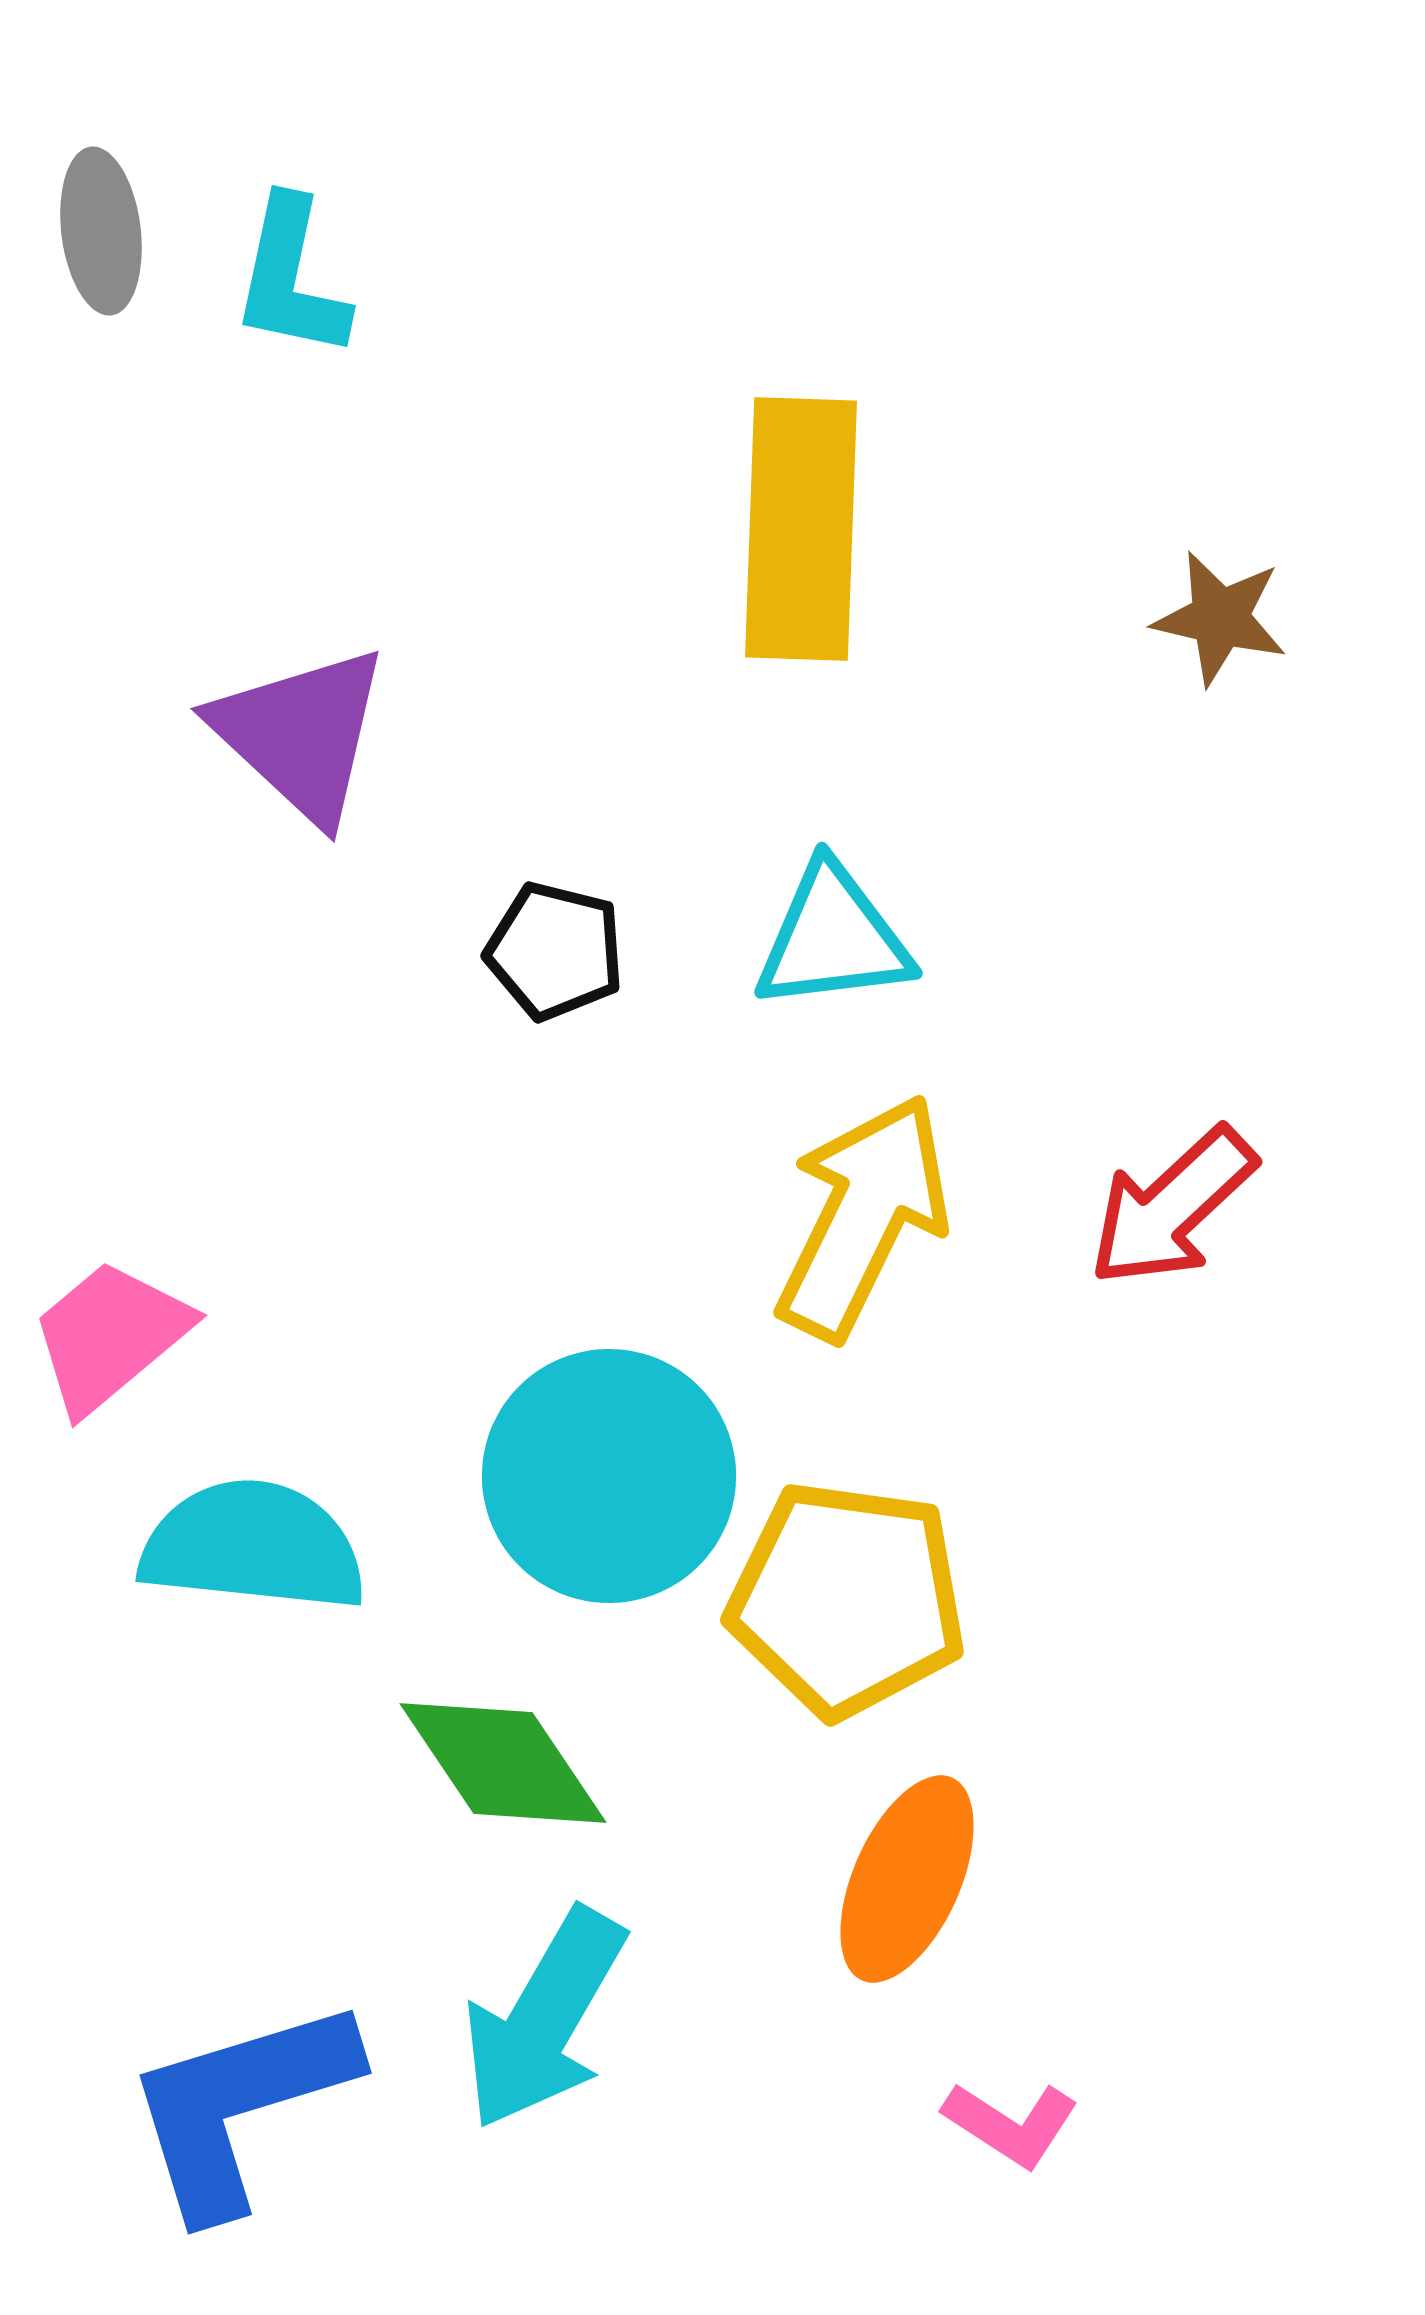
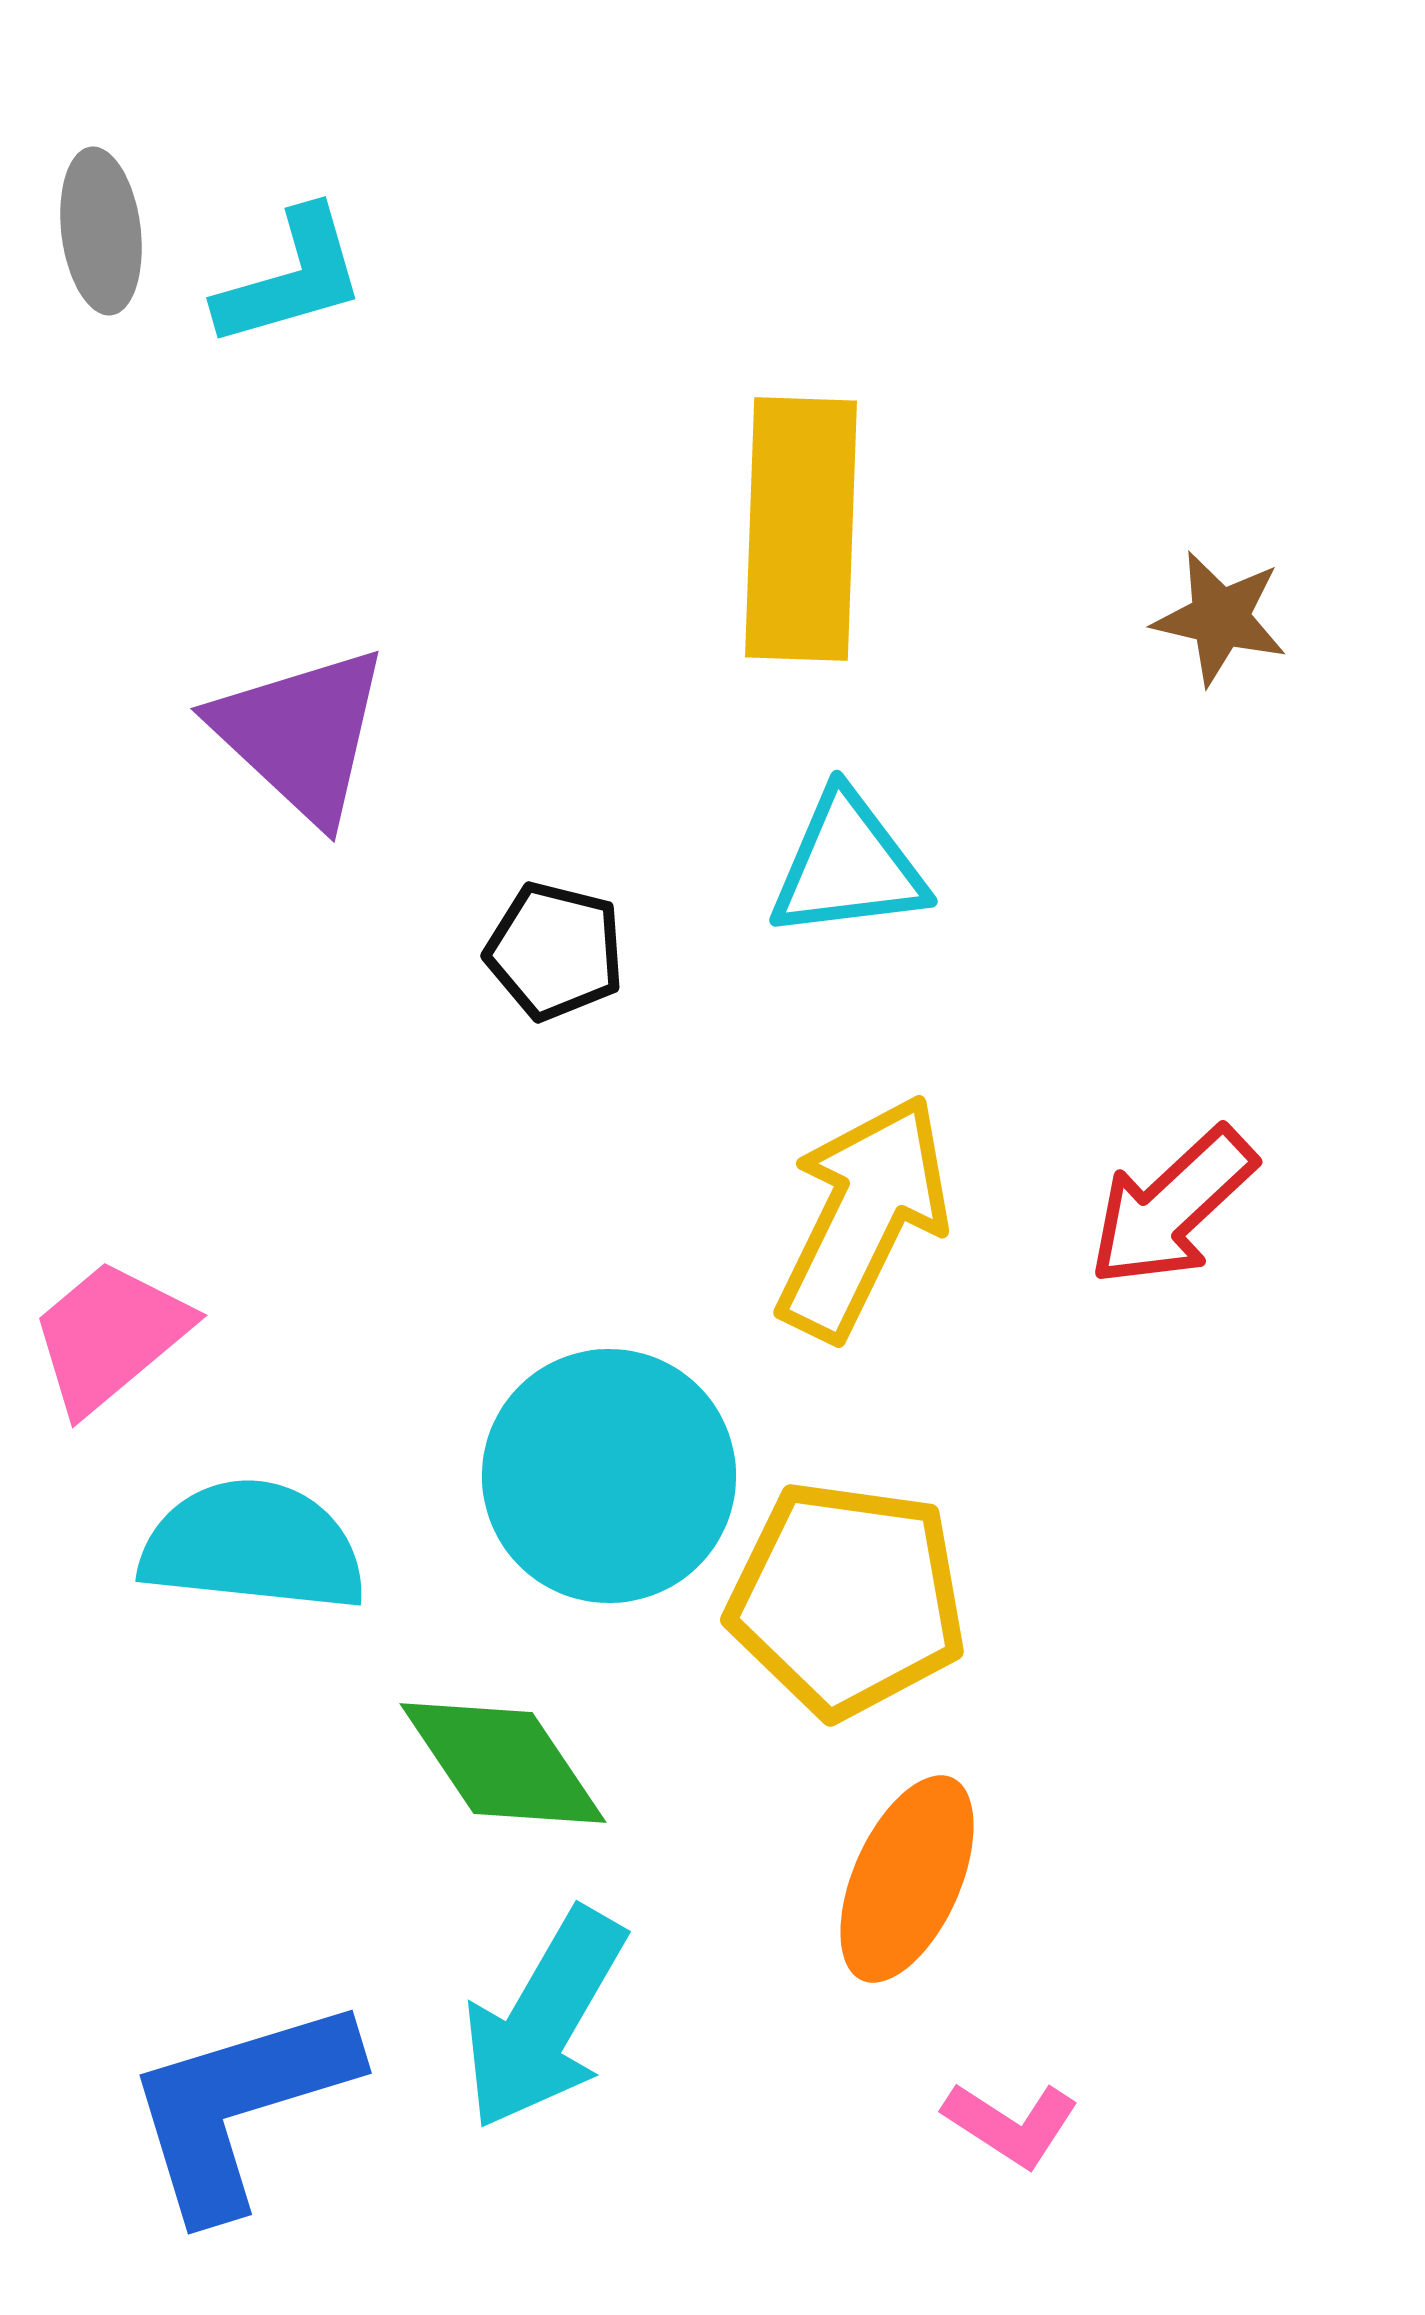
cyan L-shape: rotated 118 degrees counterclockwise
cyan triangle: moved 15 px right, 72 px up
